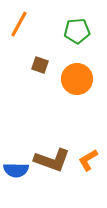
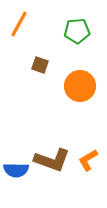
orange circle: moved 3 px right, 7 px down
